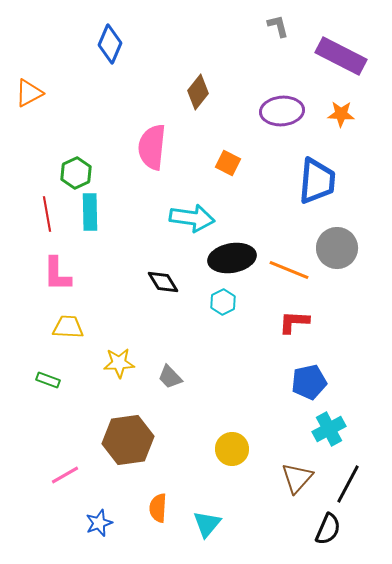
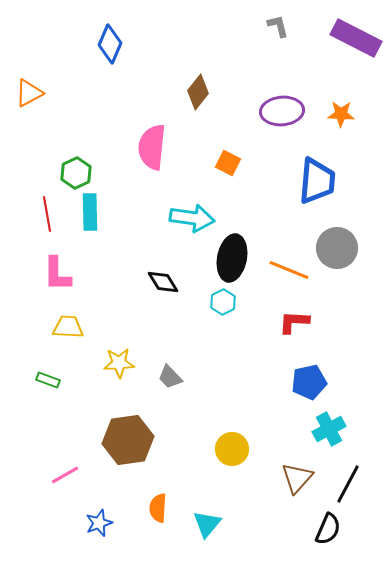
purple rectangle: moved 15 px right, 18 px up
black ellipse: rotated 69 degrees counterclockwise
